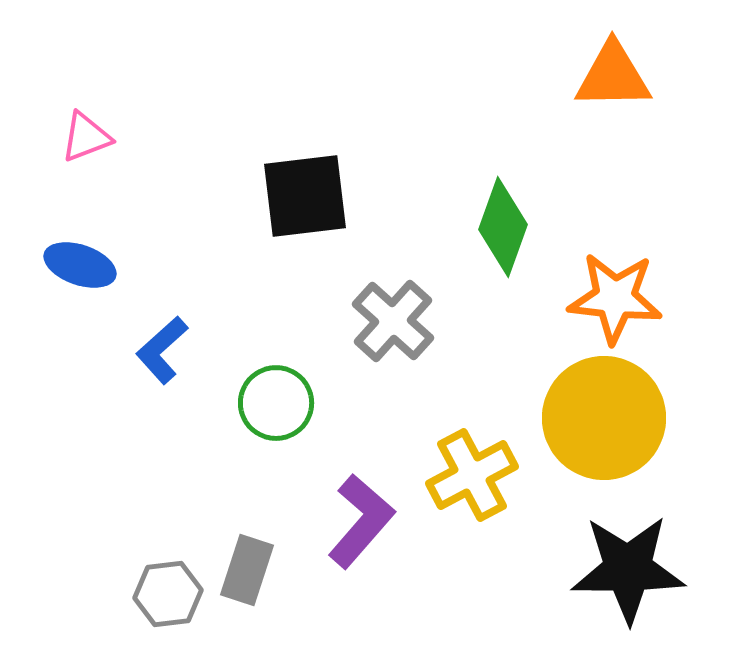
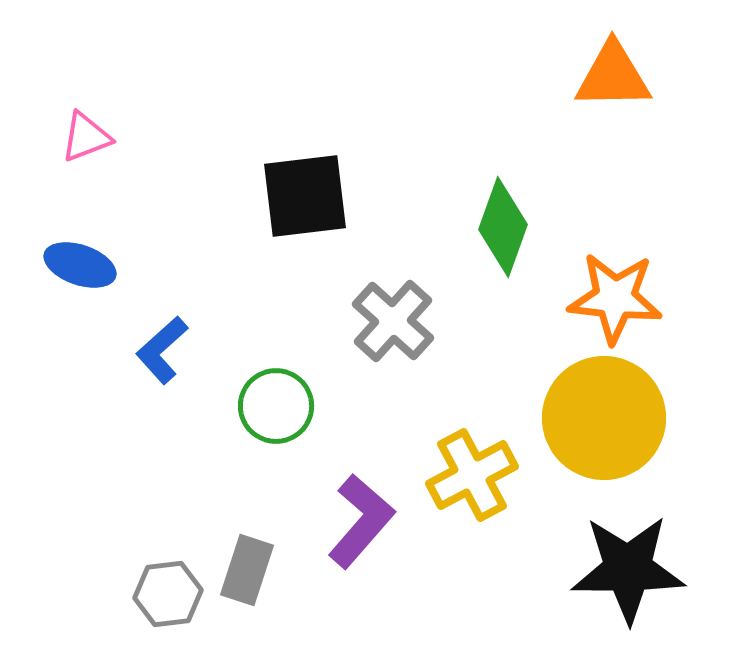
green circle: moved 3 px down
